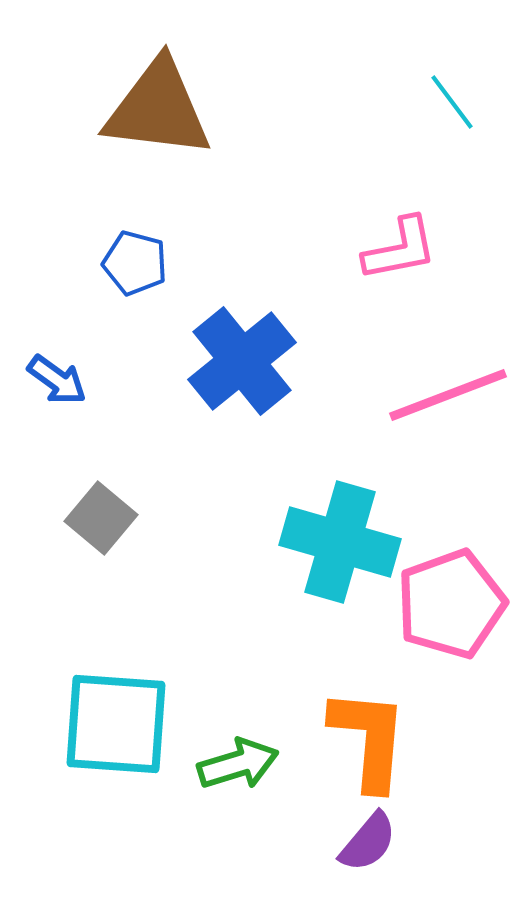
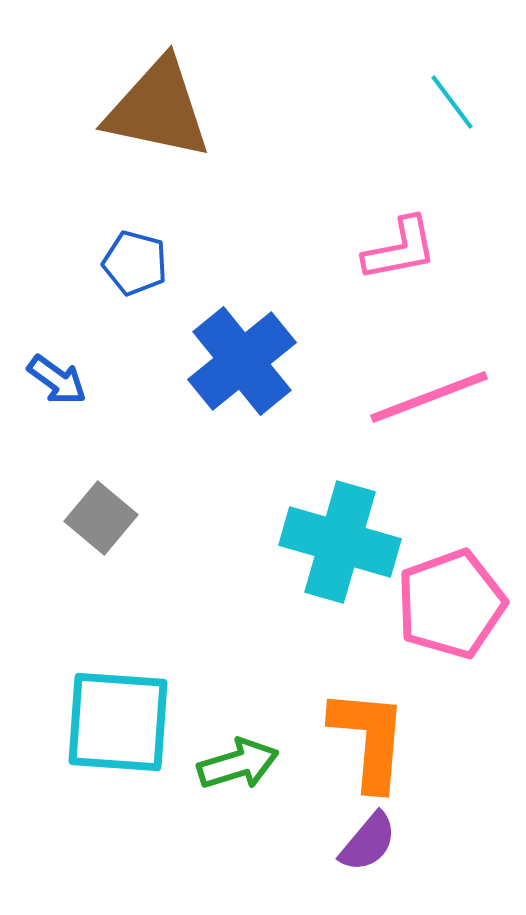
brown triangle: rotated 5 degrees clockwise
pink line: moved 19 px left, 2 px down
cyan square: moved 2 px right, 2 px up
